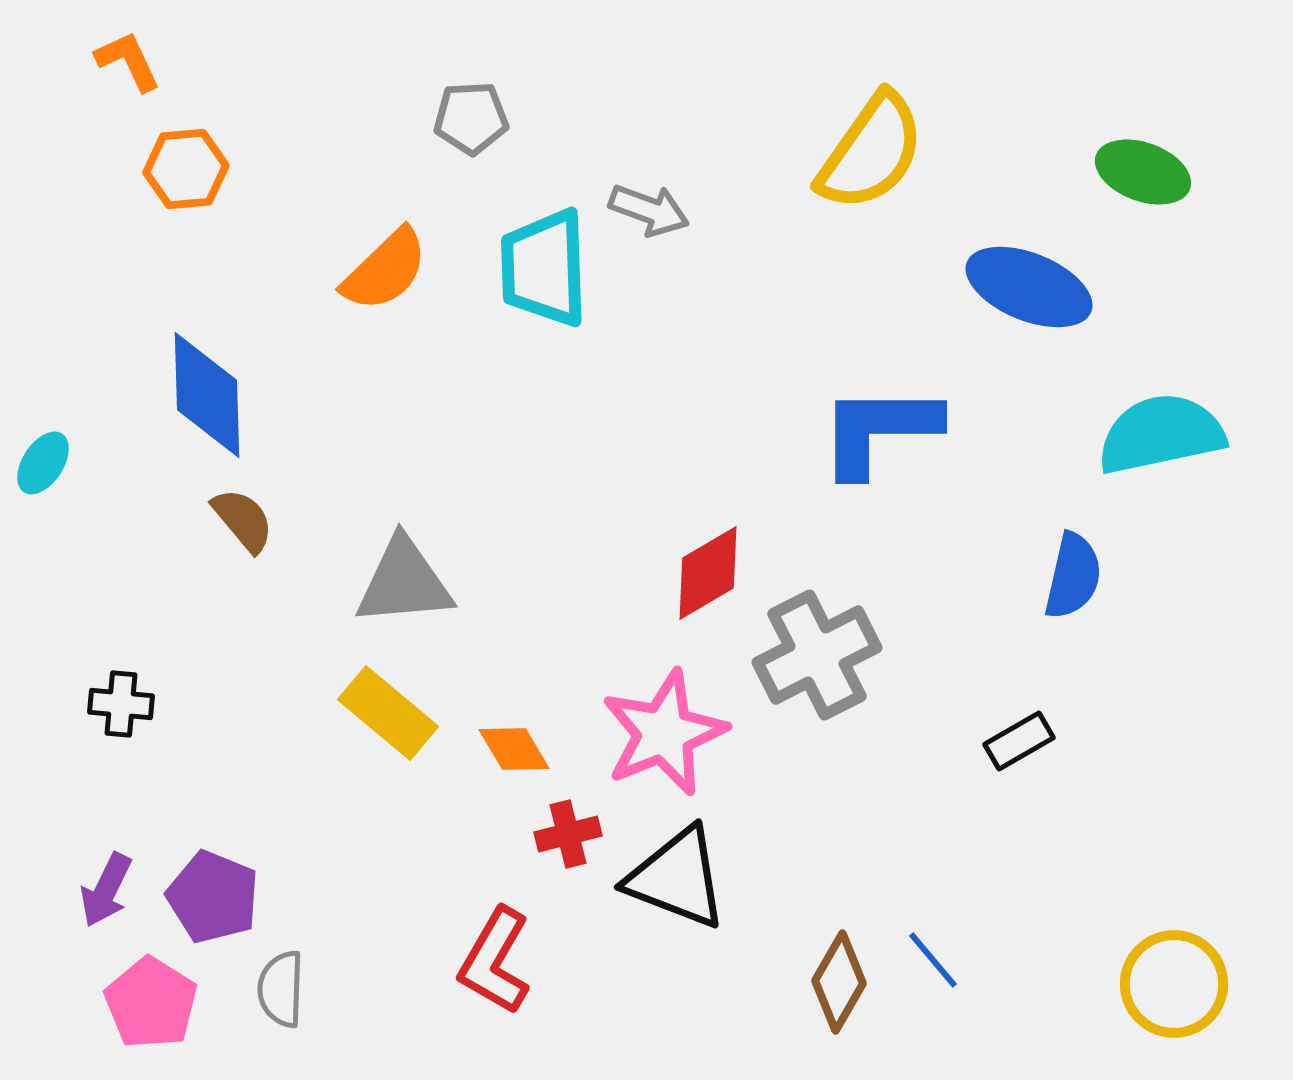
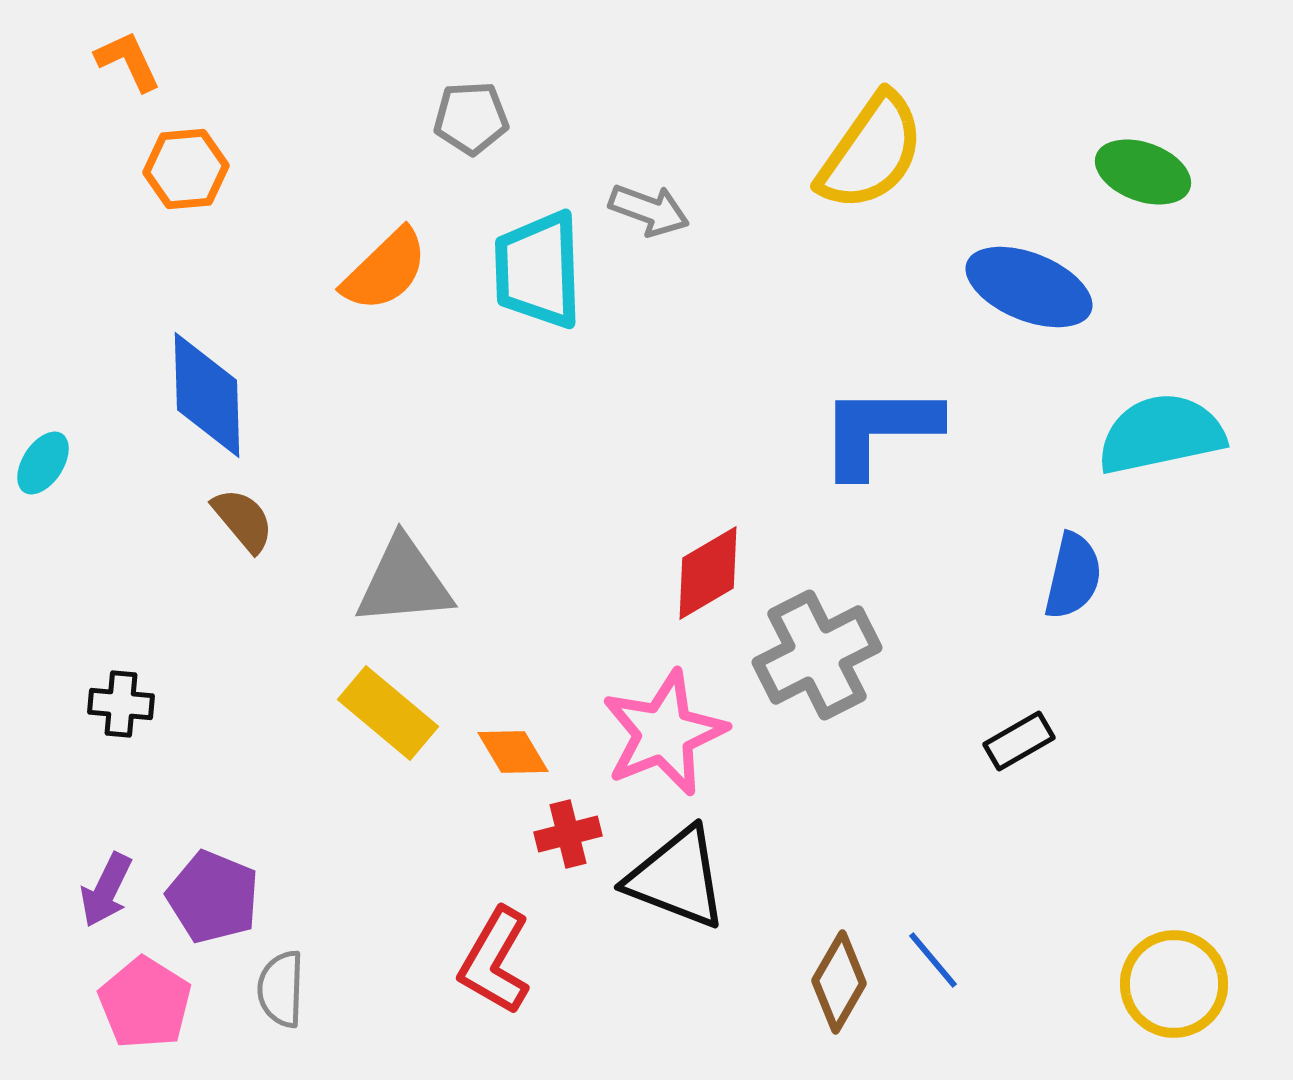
cyan trapezoid: moved 6 px left, 2 px down
orange diamond: moved 1 px left, 3 px down
pink pentagon: moved 6 px left
